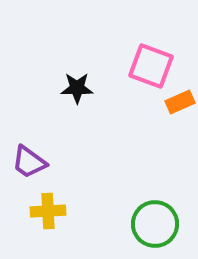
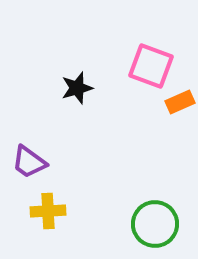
black star: rotated 16 degrees counterclockwise
